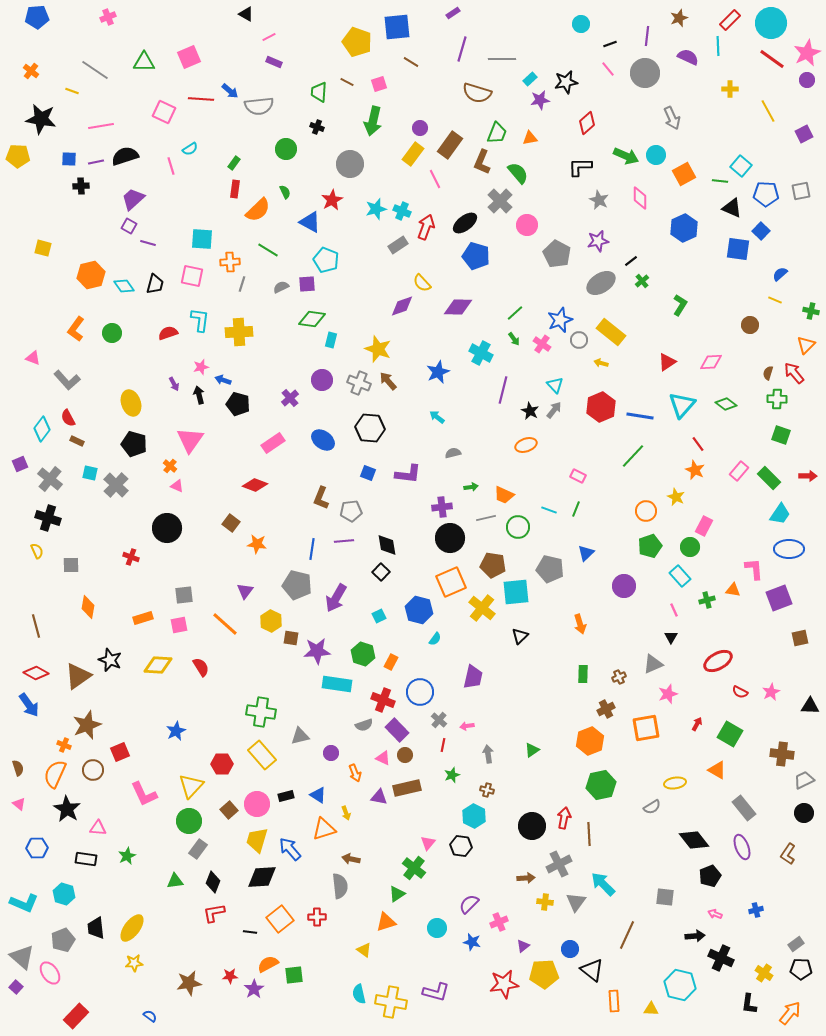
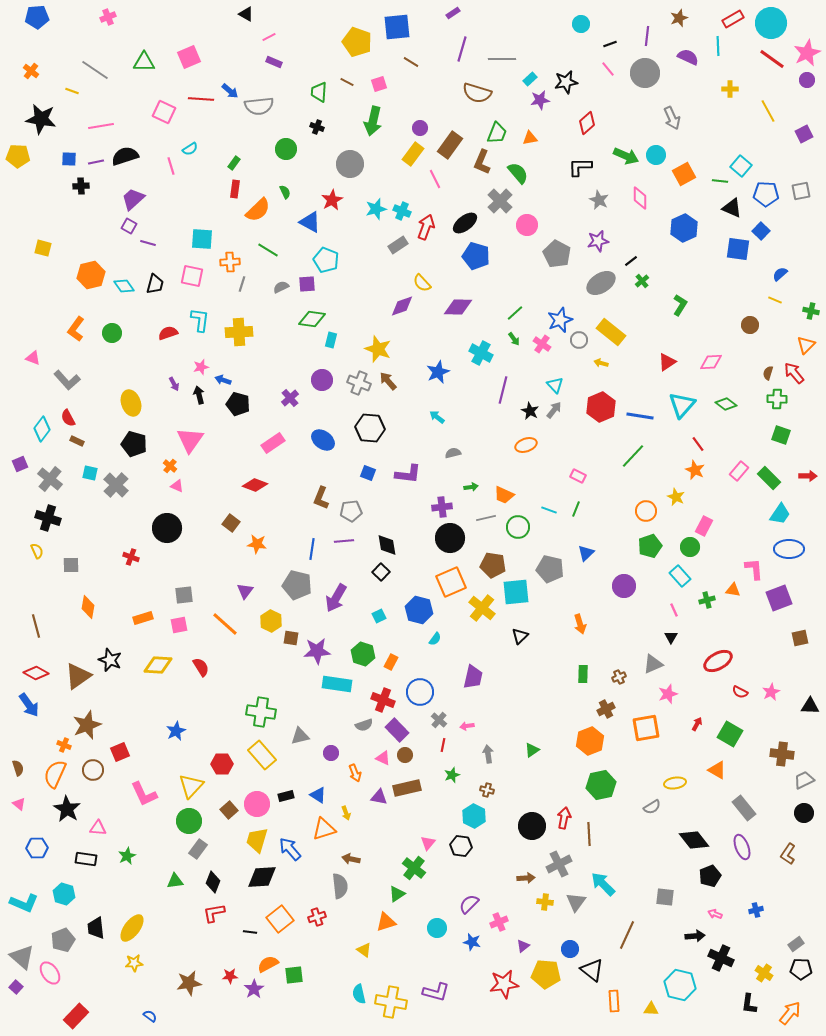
red rectangle at (730, 20): moved 3 px right, 1 px up; rotated 15 degrees clockwise
red cross at (317, 917): rotated 18 degrees counterclockwise
yellow pentagon at (544, 974): moved 2 px right; rotated 8 degrees clockwise
